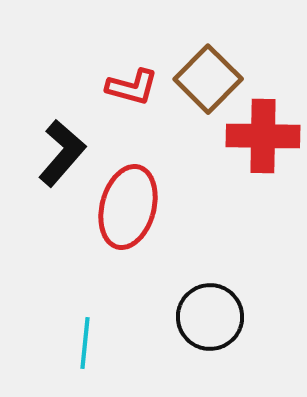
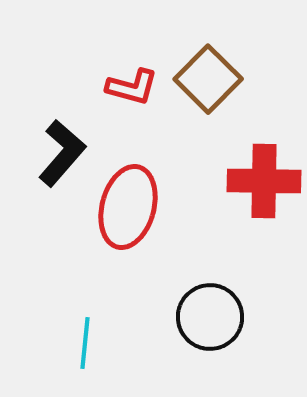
red cross: moved 1 px right, 45 px down
